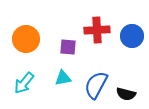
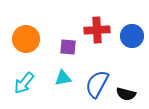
blue semicircle: moved 1 px right, 1 px up
